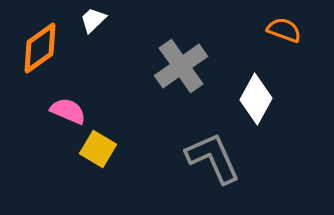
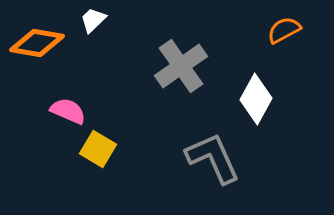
orange semicircle: rotated 48 degrees counterclockwise
orange diamond: moved 3 px left, 5 px up; rotated 46 degrees clockwise
